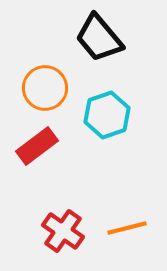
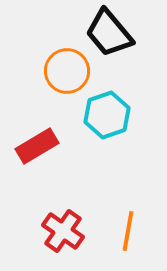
black trapezoid: moved 10 px right, 5 px up
orange circle: moved 22 px right, 17 px up
red rectangle: rotated 6 degrees clockwise
orange line: moved 1 px right, 3 px down; rotated 66 degrees counterclockwise
